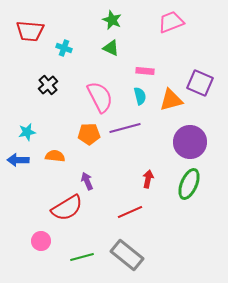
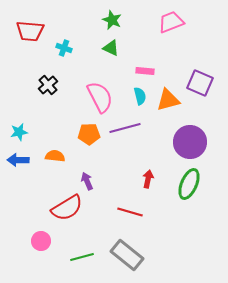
orange triangle: moved 3 px left
cyan star: moved 8 px left
red line: rotated 40 degrees clockwise
